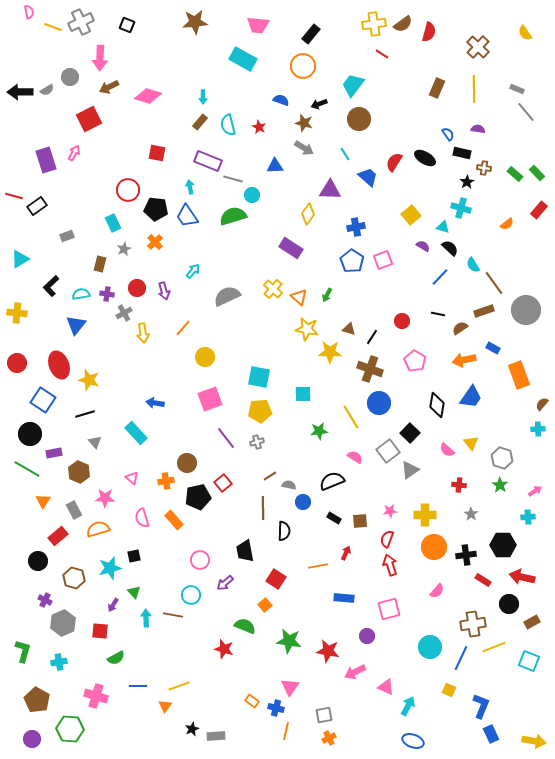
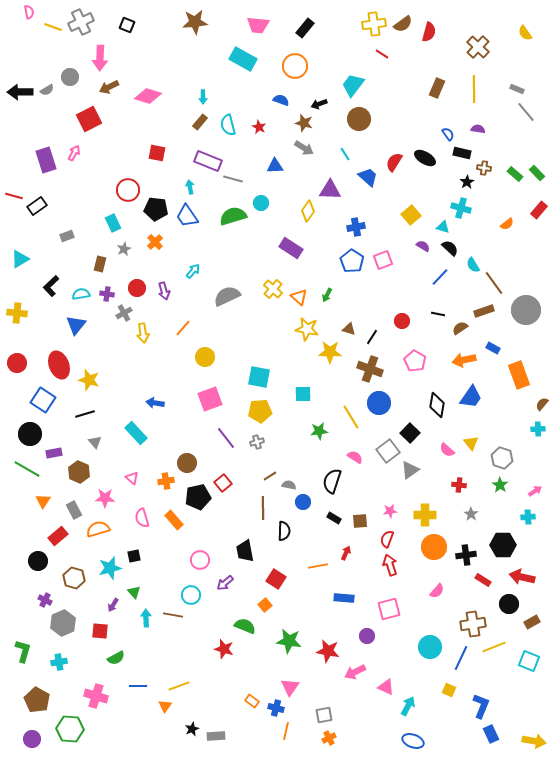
black rectangle at (311, 34): moved 6 px left, 6 px up
orange circle at (303, 66): moved 8 px left
cyan circle at (252, 195): moved 9 px right, 8 px down
yellow diamond at (308, 214): moved 3 px up
black semicircle at (332, 481): rotated 50 degrees counterclockwise
